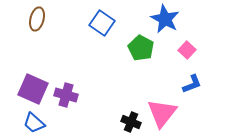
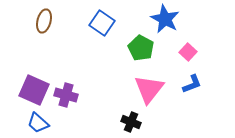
brown ellipse: moved 7 px right, 2 px down
pink square: moved 1 px right, 2 px down
purple square: moved 1 px right, 1 px down
pink triangle: moved 13 px left, 24 px up
blue trapezoid: moved 4 px right
